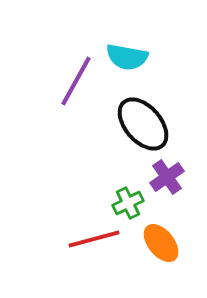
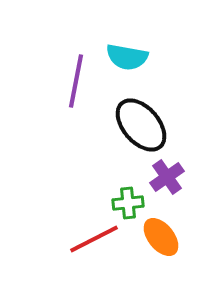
purple line: rotated 18 degrees counterclockwise
black ellipse: moved 2 px left, 1 px down
green cross: rotated 20 degrees clockwise
red line: rotated 12 degrees counterclockwise
orange ellipse: moved 6 px up
